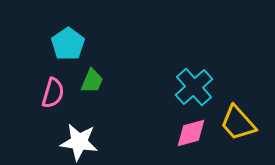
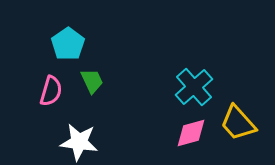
green trapezoid: rotated 48 degrees counterclockwise
pink semicircle: moved 2 px left, 2 px up
